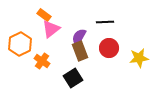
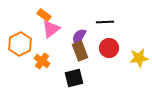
black square: moved 1 px right; rotated 18 degrees clockwise
